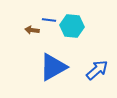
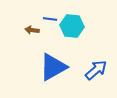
blue line: moved 1 px right, 1 px up
blue arrow: moved 1 px left
